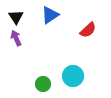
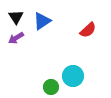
blue triangle: moved 8 px left, 6 px down
purple arrow: rotated 98 degrees counterclockwise
green circle: moved 8 px right, 3 px down
